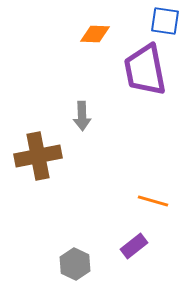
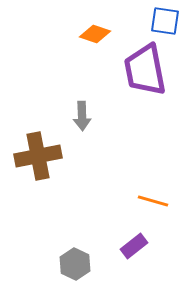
orange diamond: rotated 16 degrees clockwise
